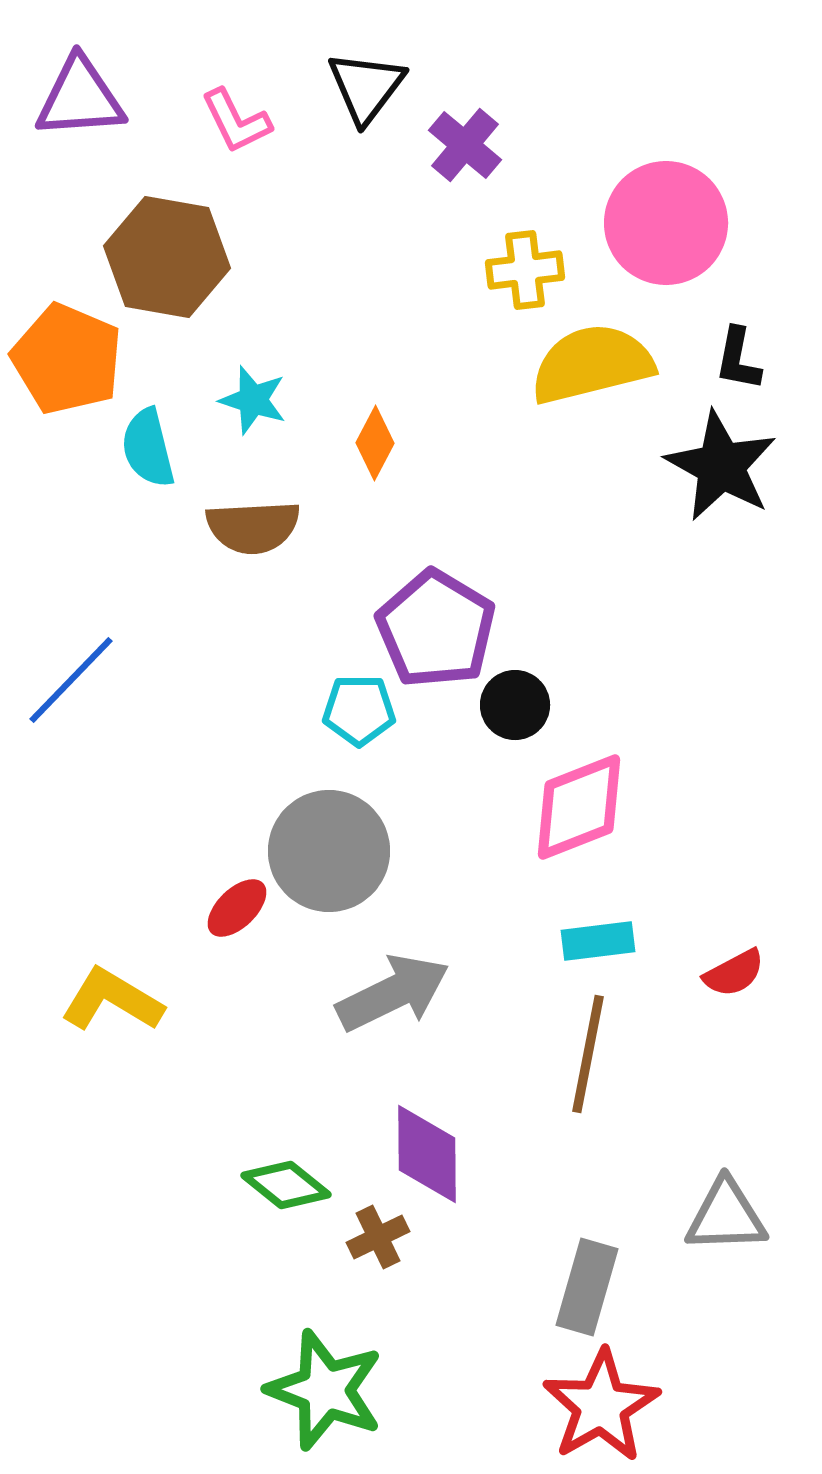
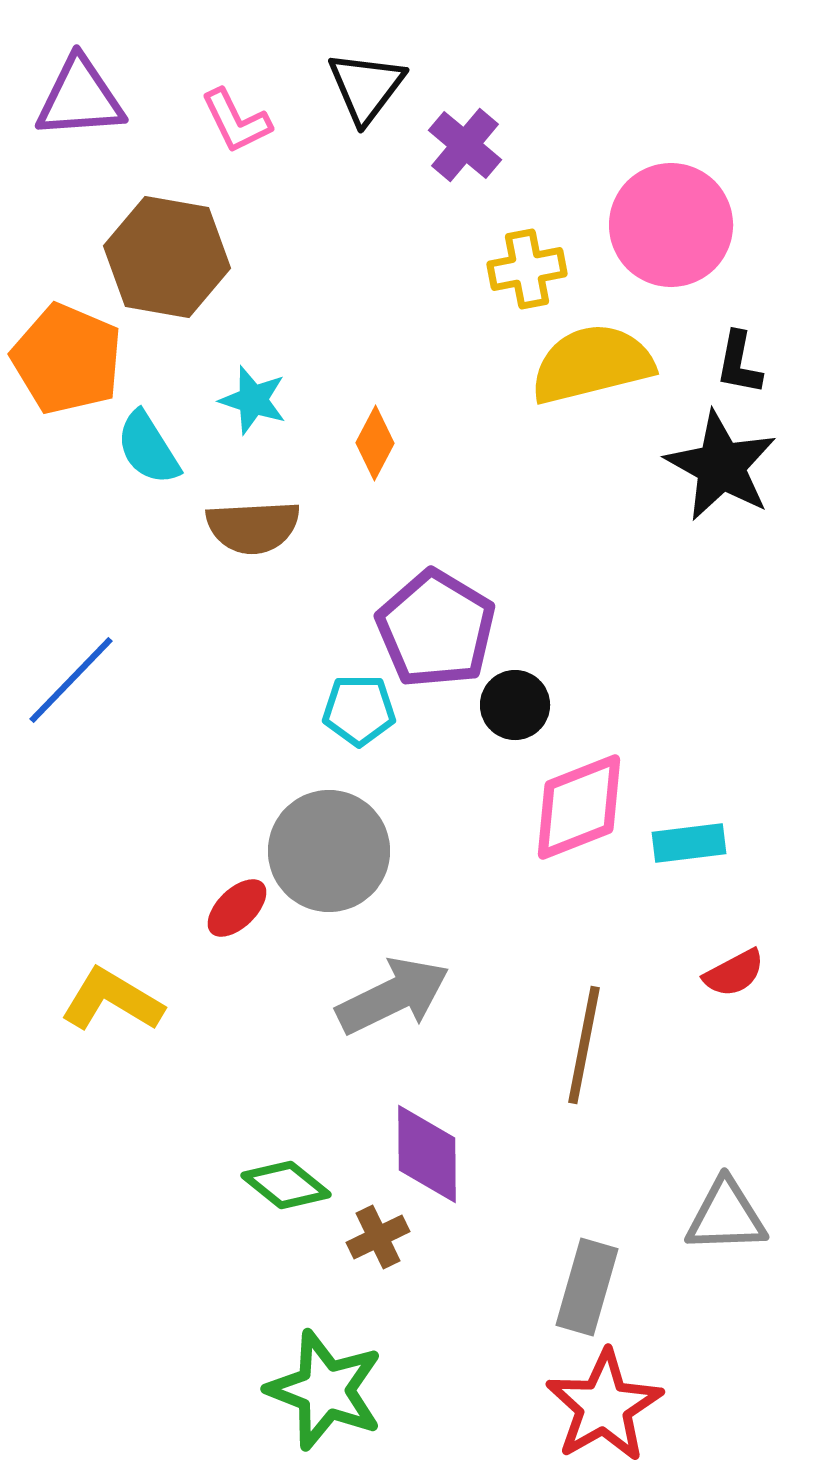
pink circle: moved 5 px right, 2 px down
yellow cross: moved 2 px right, 1 px up; rotated 4 degrees counterclockwise
black L-shape: moved 1 px right, 4 px down
cyan semicircle: rotated 18 degrees counterclockwise
cyan rectangle: moved 91 px right, 98 px up
gray arrow: moved 3 px down
brown line: moved 4 px left, 9 px up
red star: moved 3 px right
